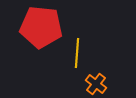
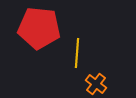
red pentagon: moved 2 px left, 1 px down
